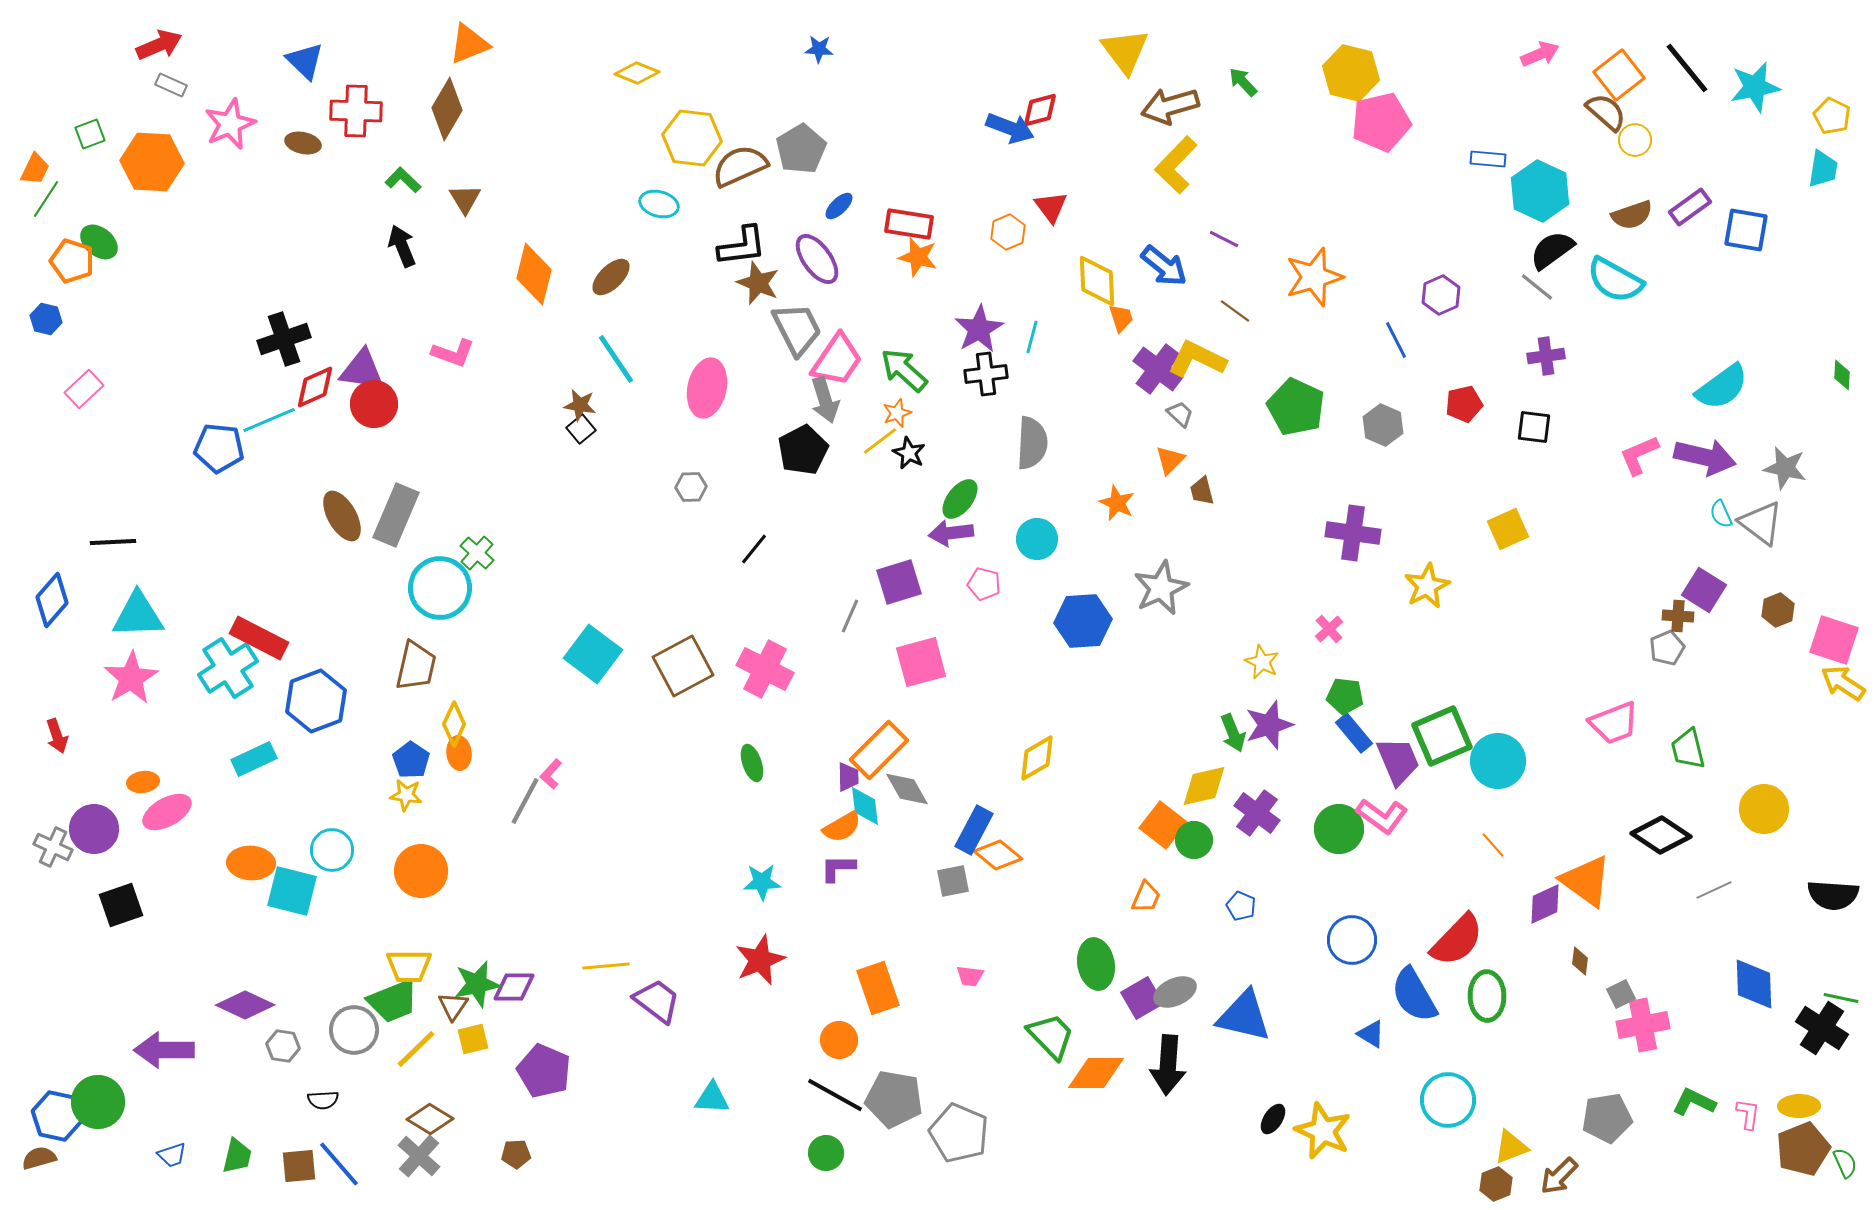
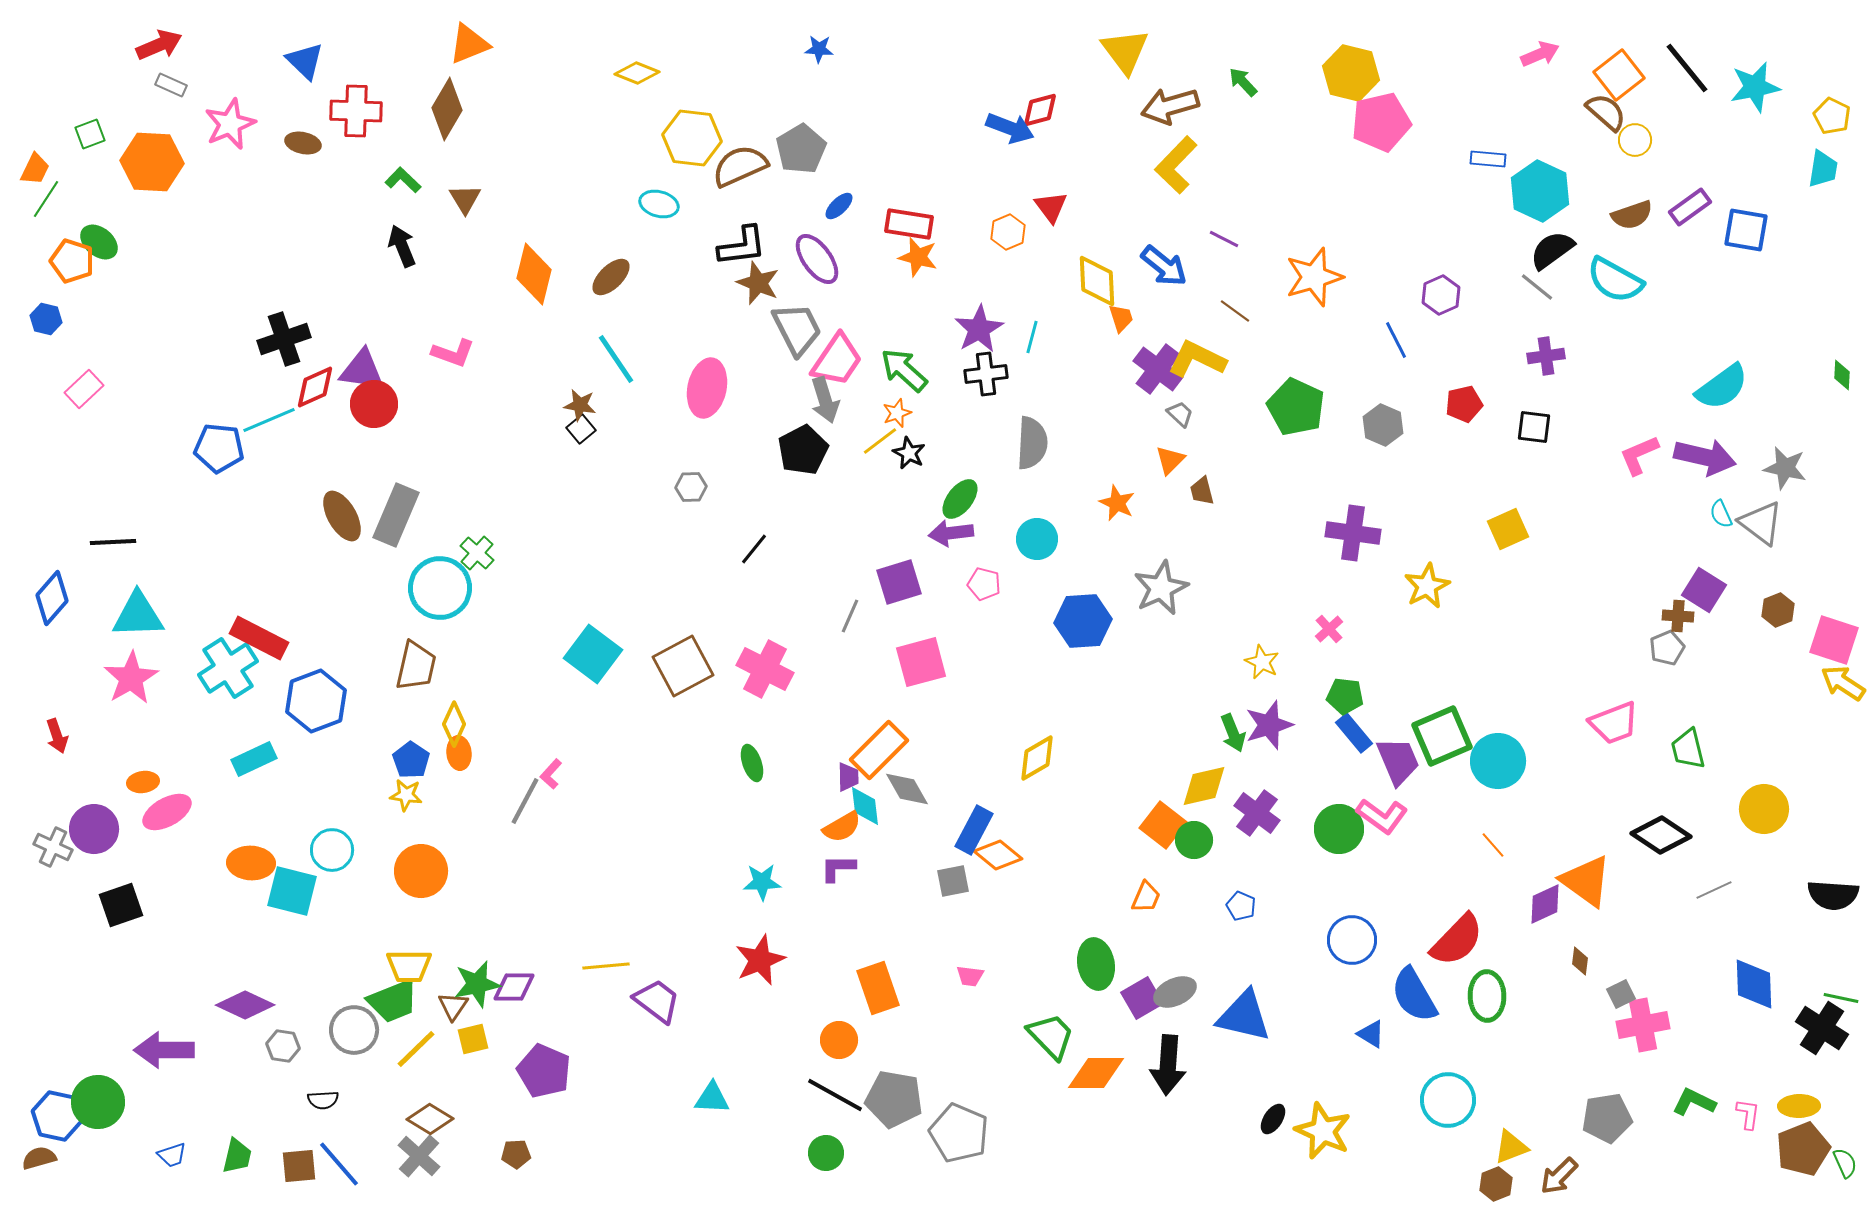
blue diamond at (52, 600): moved 2 px up
